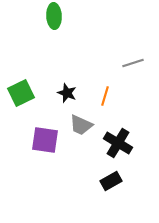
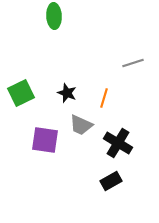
orange line: moved 1 px left, 2 px down
